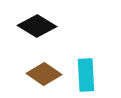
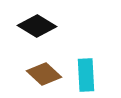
brown diamond: rotated 8 degrees clockwise
